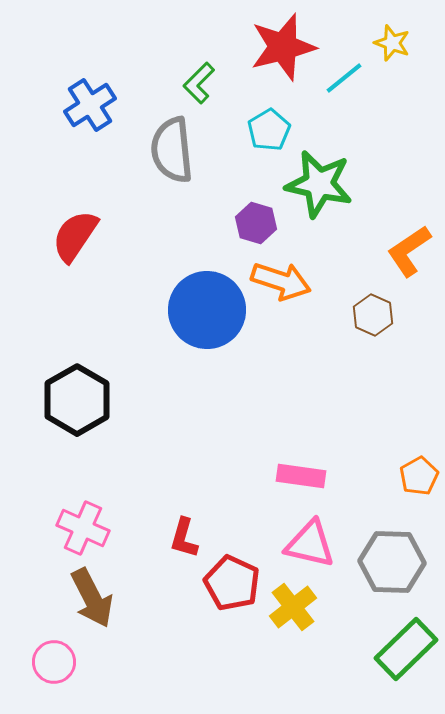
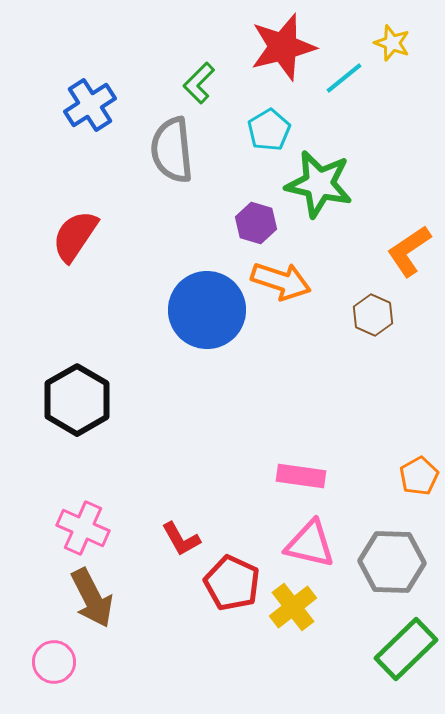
red L-shape: moved 3 px left, 1 px down; rotated 45 degrees counterclockwise
